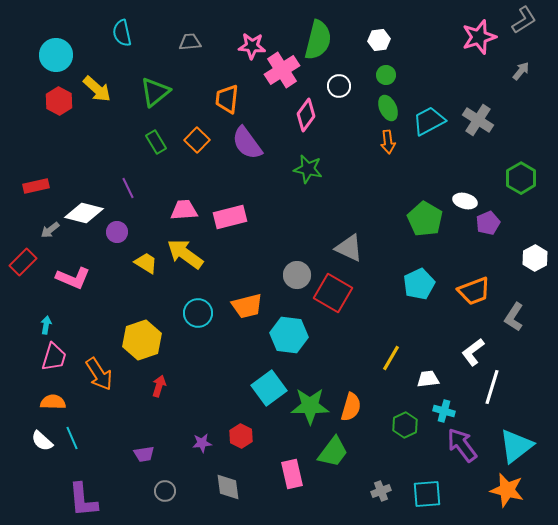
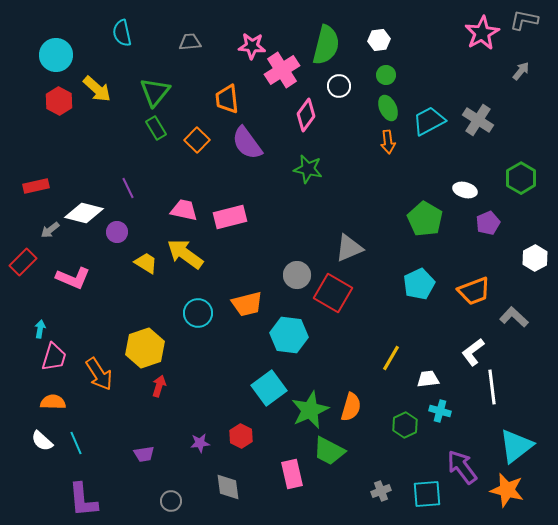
gray L-shape at (524, 20): rotated 136 degrees counterclockwise
pink star at (479, 37): moved 3 px right, 4 px up; rotated 12 degrees counterclockwise
green semicircle at (318, 40): moved 8 px right, 5 px down
green triangle at (155, 92): rotated 12 degrees counterclockwise
orange trapezoid at (227, 99): rotated 12 degrees counterclockwise
green rectangle at (156, 142): moved 14 px up
white ellipse at (465, 201): moved 11 px up
pink trapezoid at (184, 210): rotated 16 degrees clockwise
gray triangle at (349, 248): rotated 48 degrees counterclockwise
orange trapezoid at (247, 306): moved 2 px up
gray L-shape at (514, 317): rotated 100 degrees clockwise
cyan arrow at (46, 325): moved 6 px left, 4 px down
yellow hexagon at (142, 340): moved 3 px right, 8 px down
white line at (492, 387): rotated 24 degrees counterclockwise
green star at (310, 406): moved 4 px down; rotated 24 degrees counterclockwise
cyan cross at (444, 411): moved 4 px left
cyan line at (72, 438): moved 4 px right, 5 px down
purple star at (202, 443): moved 2 px left
purple arrow at (462, 445): moved 22 px down
green trapezoid at (333, 452): moved 4 px left, 1 px up; rotated 80 degrees clockwise
gray circle at (165, 491): moved 6 px right, 10 px down
